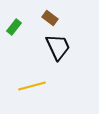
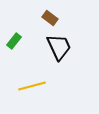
green rectangle: moved 14 px down
black trapezoid: moved 1 px right
